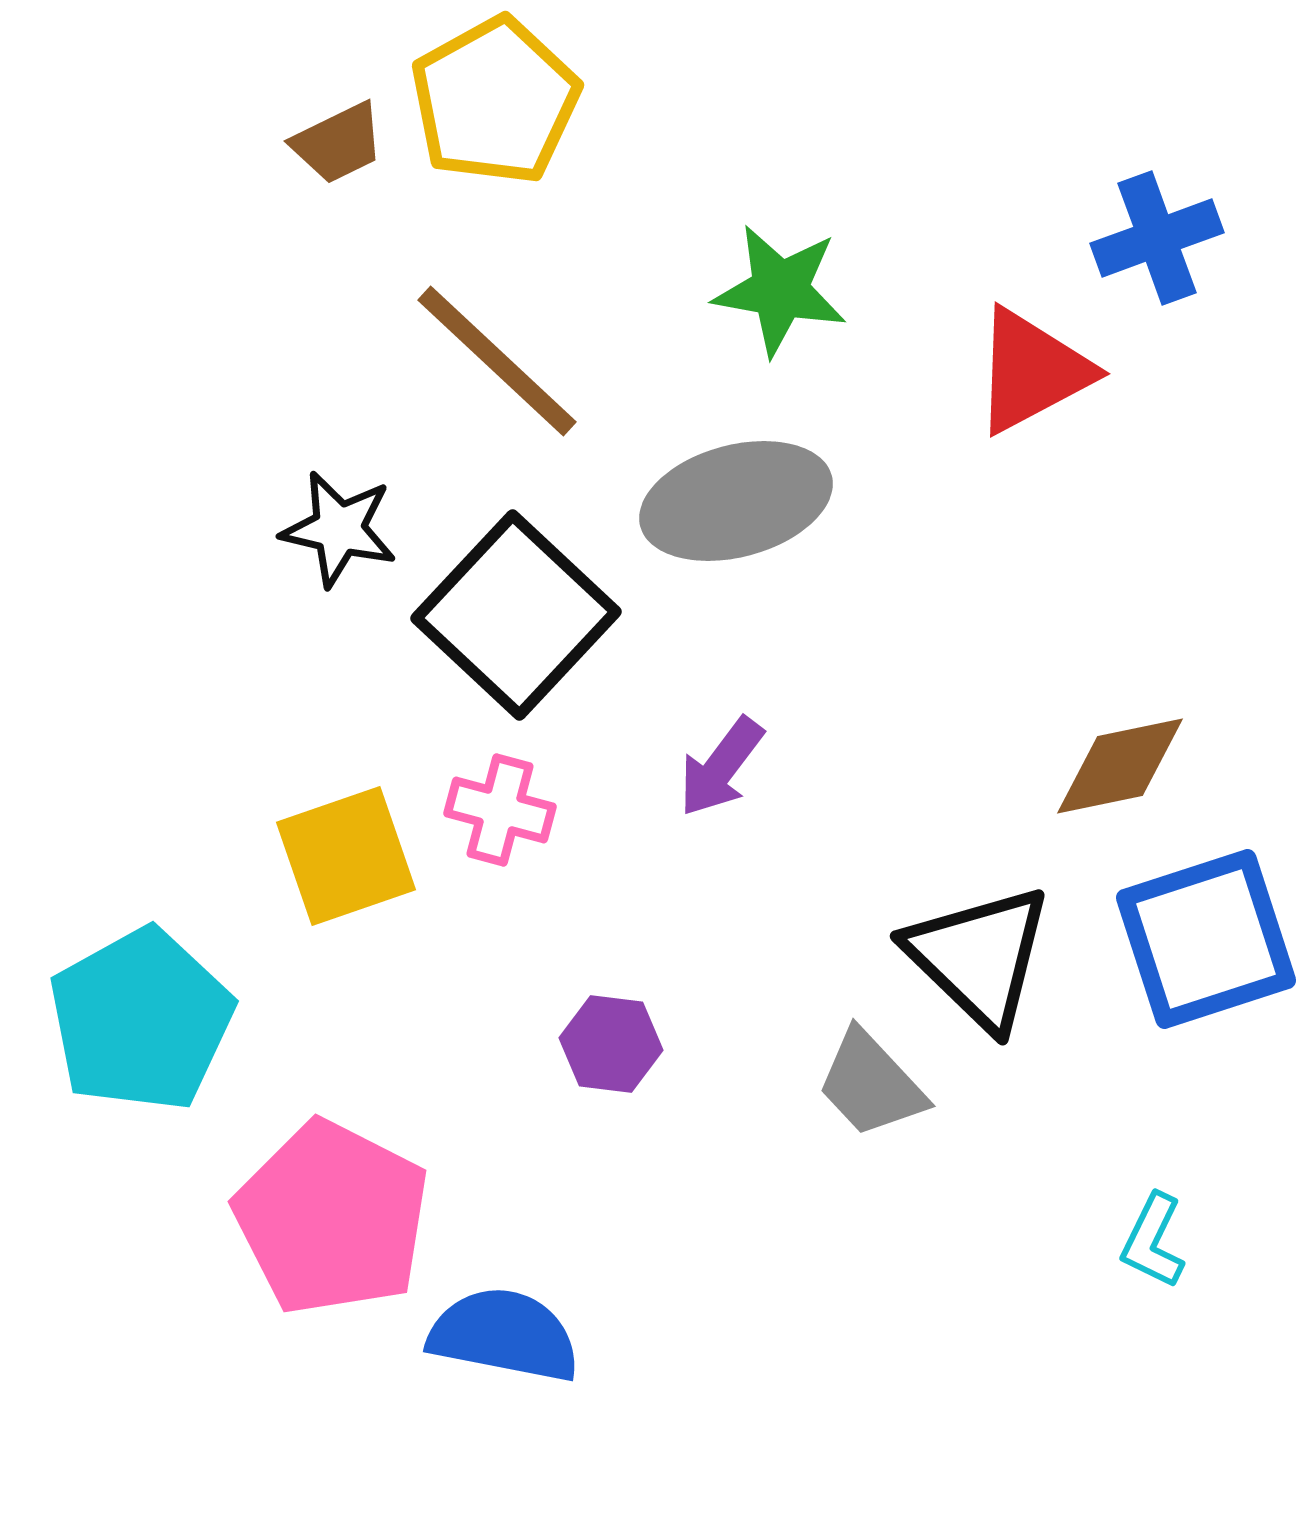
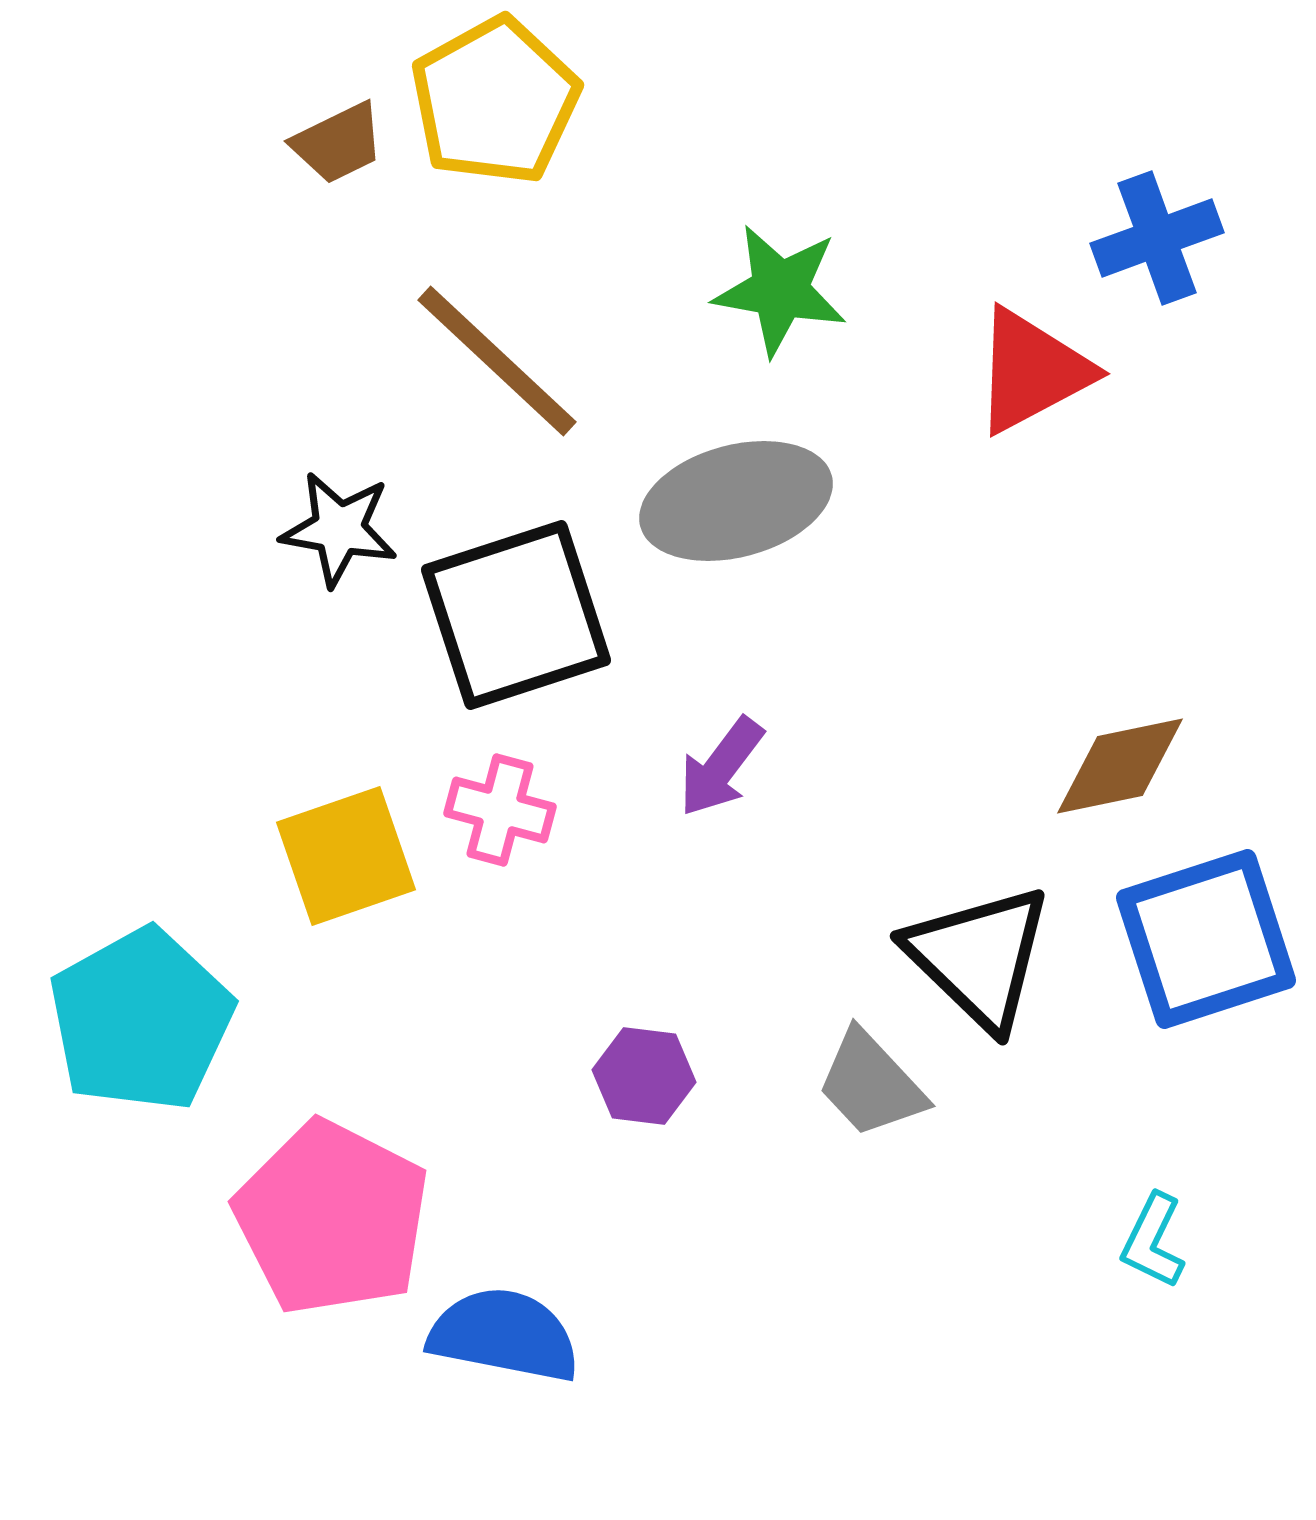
black star: rotated 3 degrees counterclockwise
black square: rotated 29 degrees clockwise
purple hexagon: moved 33 px right, 32 px down
